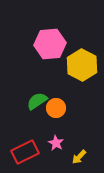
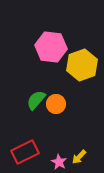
pink hexagon: moved 1 px right, 3 px down; rotated 12 degrees clockwise
yellow hexagon: rotated 12 degrees clockwise
green semicircle: moved 1 px left, 1 px up; rotated 15 degrees counterclockwise
orange circle: moved 4 px up
pink star: moved 3 px right, 19 px down
